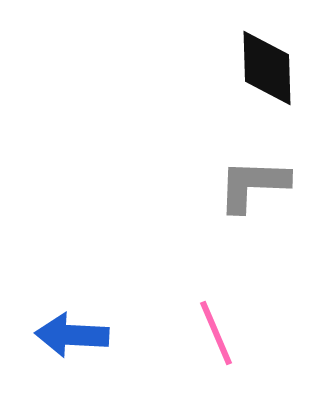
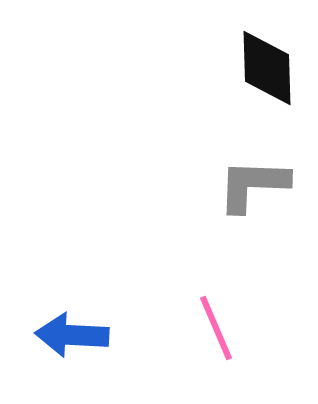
pink line: moved 5 px up
